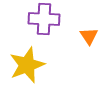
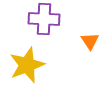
orange triangle: moved 1 px right, 5 px down
